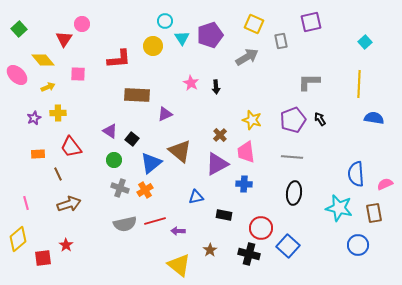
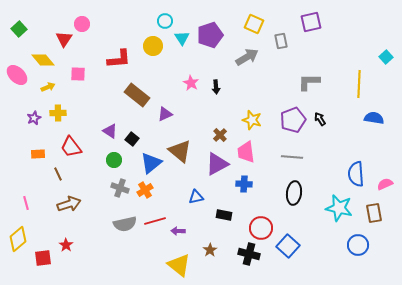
cyan square at (365, 42): moved 21 px right, 15 px down
brown rectangle at (137, 95): rotated 35 degrees clockwise
